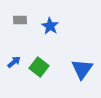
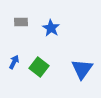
gray rectangle: moved 1 px right, 2 px down
blue star: moved 1 px right, 2 px down
blue arrow: rotated 24 degrees counterclockwise
